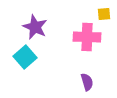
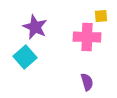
yellow square: moved 3 px left, 2 px down
